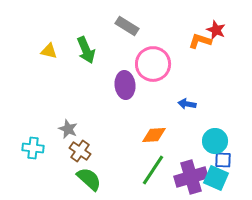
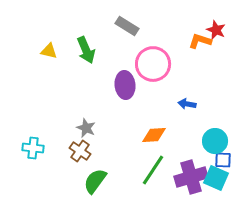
gray star: moved 18 px right, 1 px up
green semicircle: moved 6 px right, 2 px down; rotated 96 degrees counterclockwise
